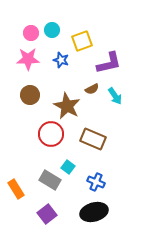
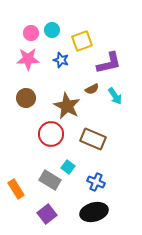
brown circle: moved 4 px left, 3 px down
